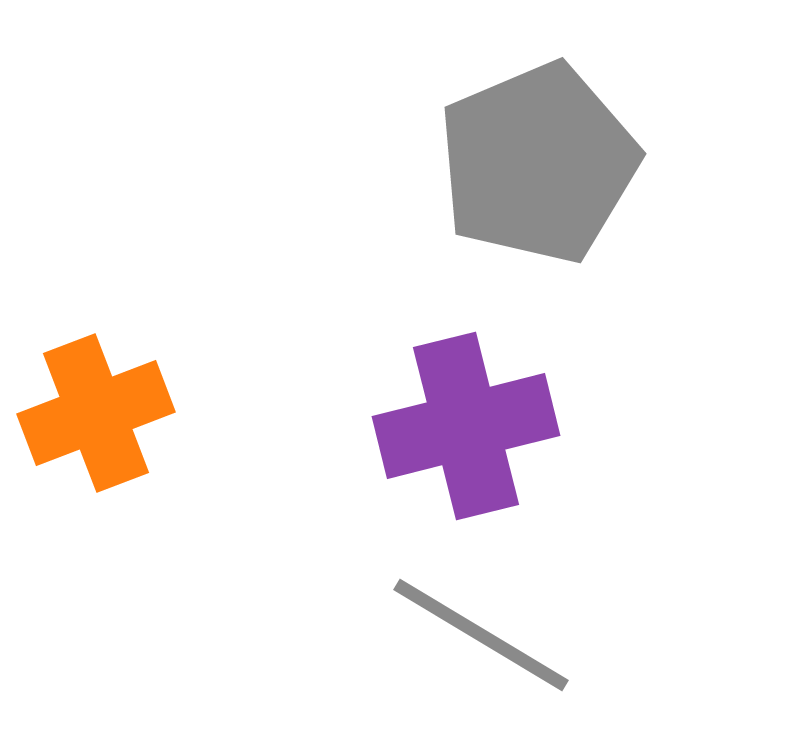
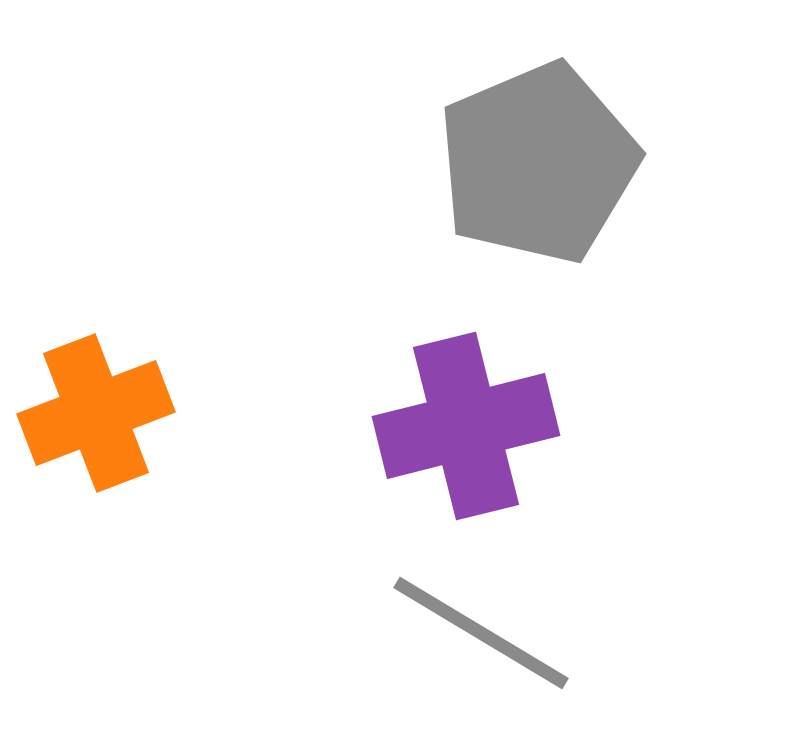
gray line: moved 2 px up
